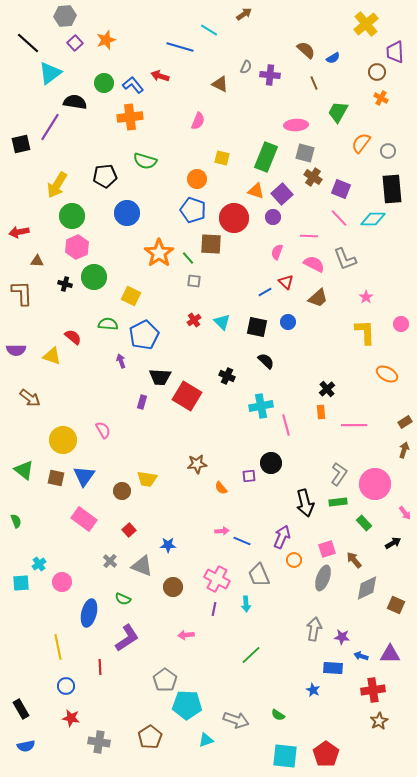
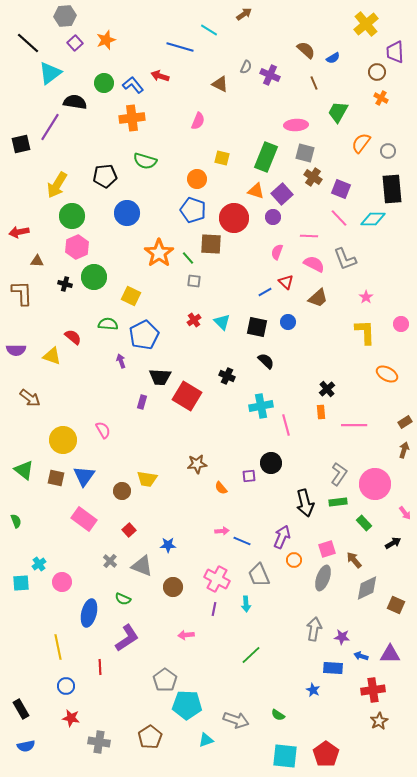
purple cross at (270, 75): rotated 18 degrees clockwise
orange cross at (130, 117): moved 2 px right, 1 px down
